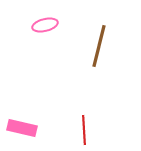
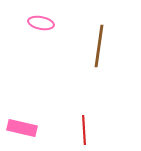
pink ellipse: moved 4 px left, 2 px up; rotated 25 degrees clockwise
brown line: rotated 6 degrees counterclockwise
